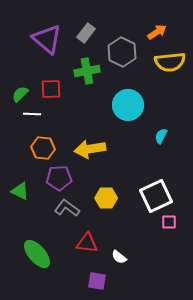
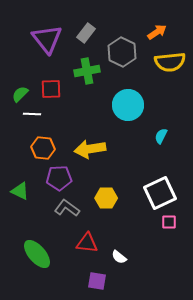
purple triangle: rotated 12 degrees clockwise
white square: moved 4 px right, 3 px up
